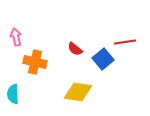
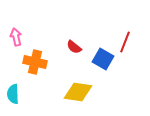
red line: rotated 60 degrees counterclockwise
red semicircle: moved 1 px left, 2 px up
blue square: rotated 20 degrees counterclockwise
